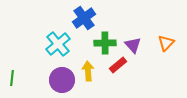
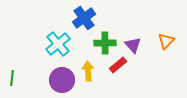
orange triangle: moved 2 px up
